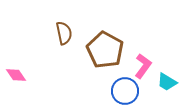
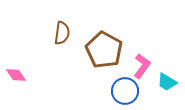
brown semicircle: moved 2 px left; rotated 20 degrees clockwise
brown pentagon: moved 1 px left
pink L-shape: moved 1 px left
